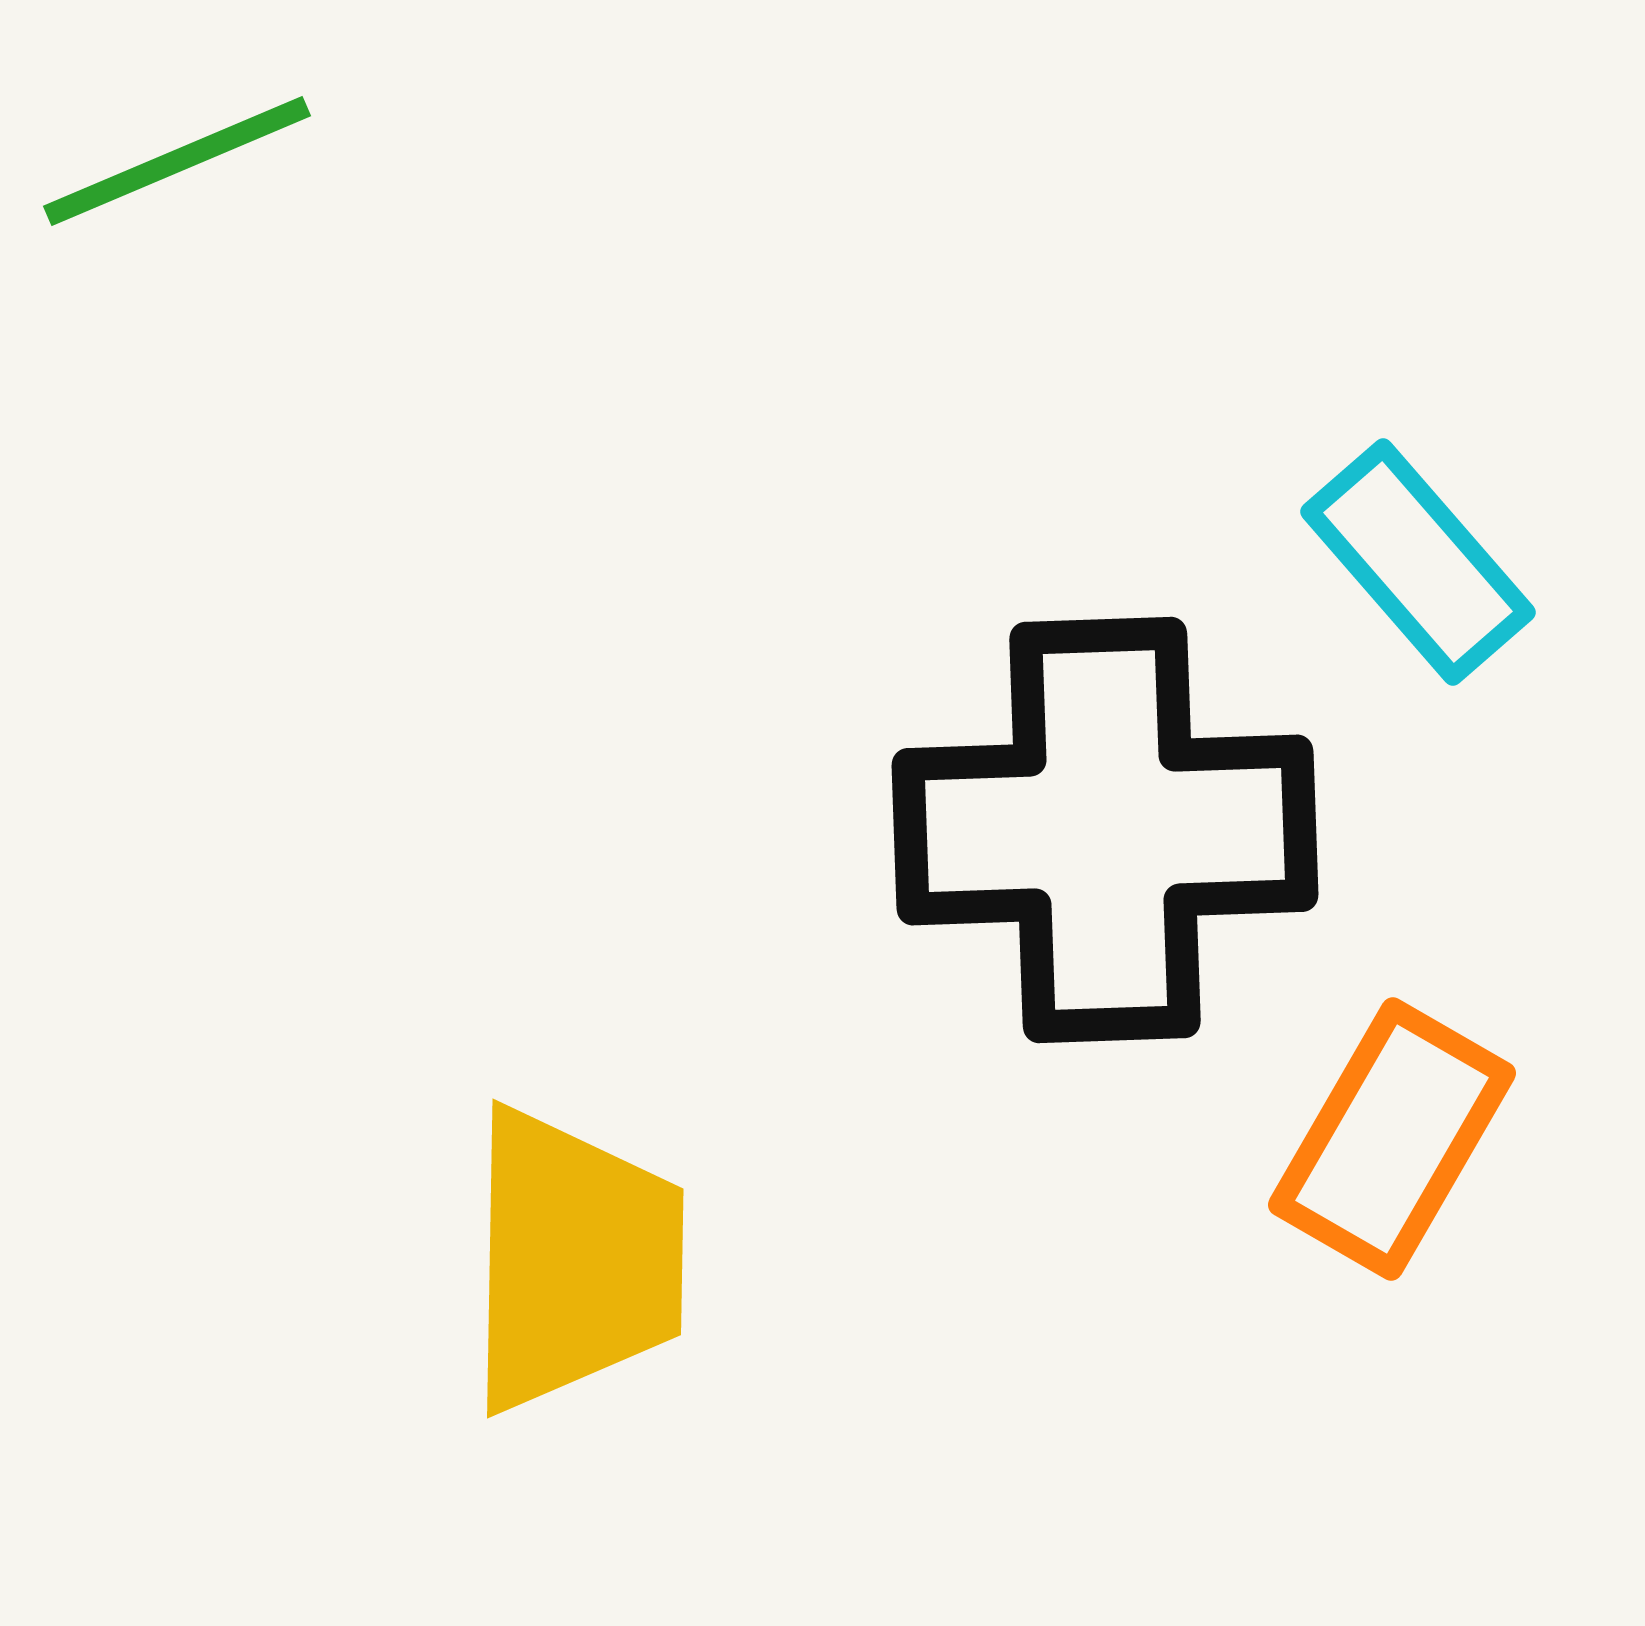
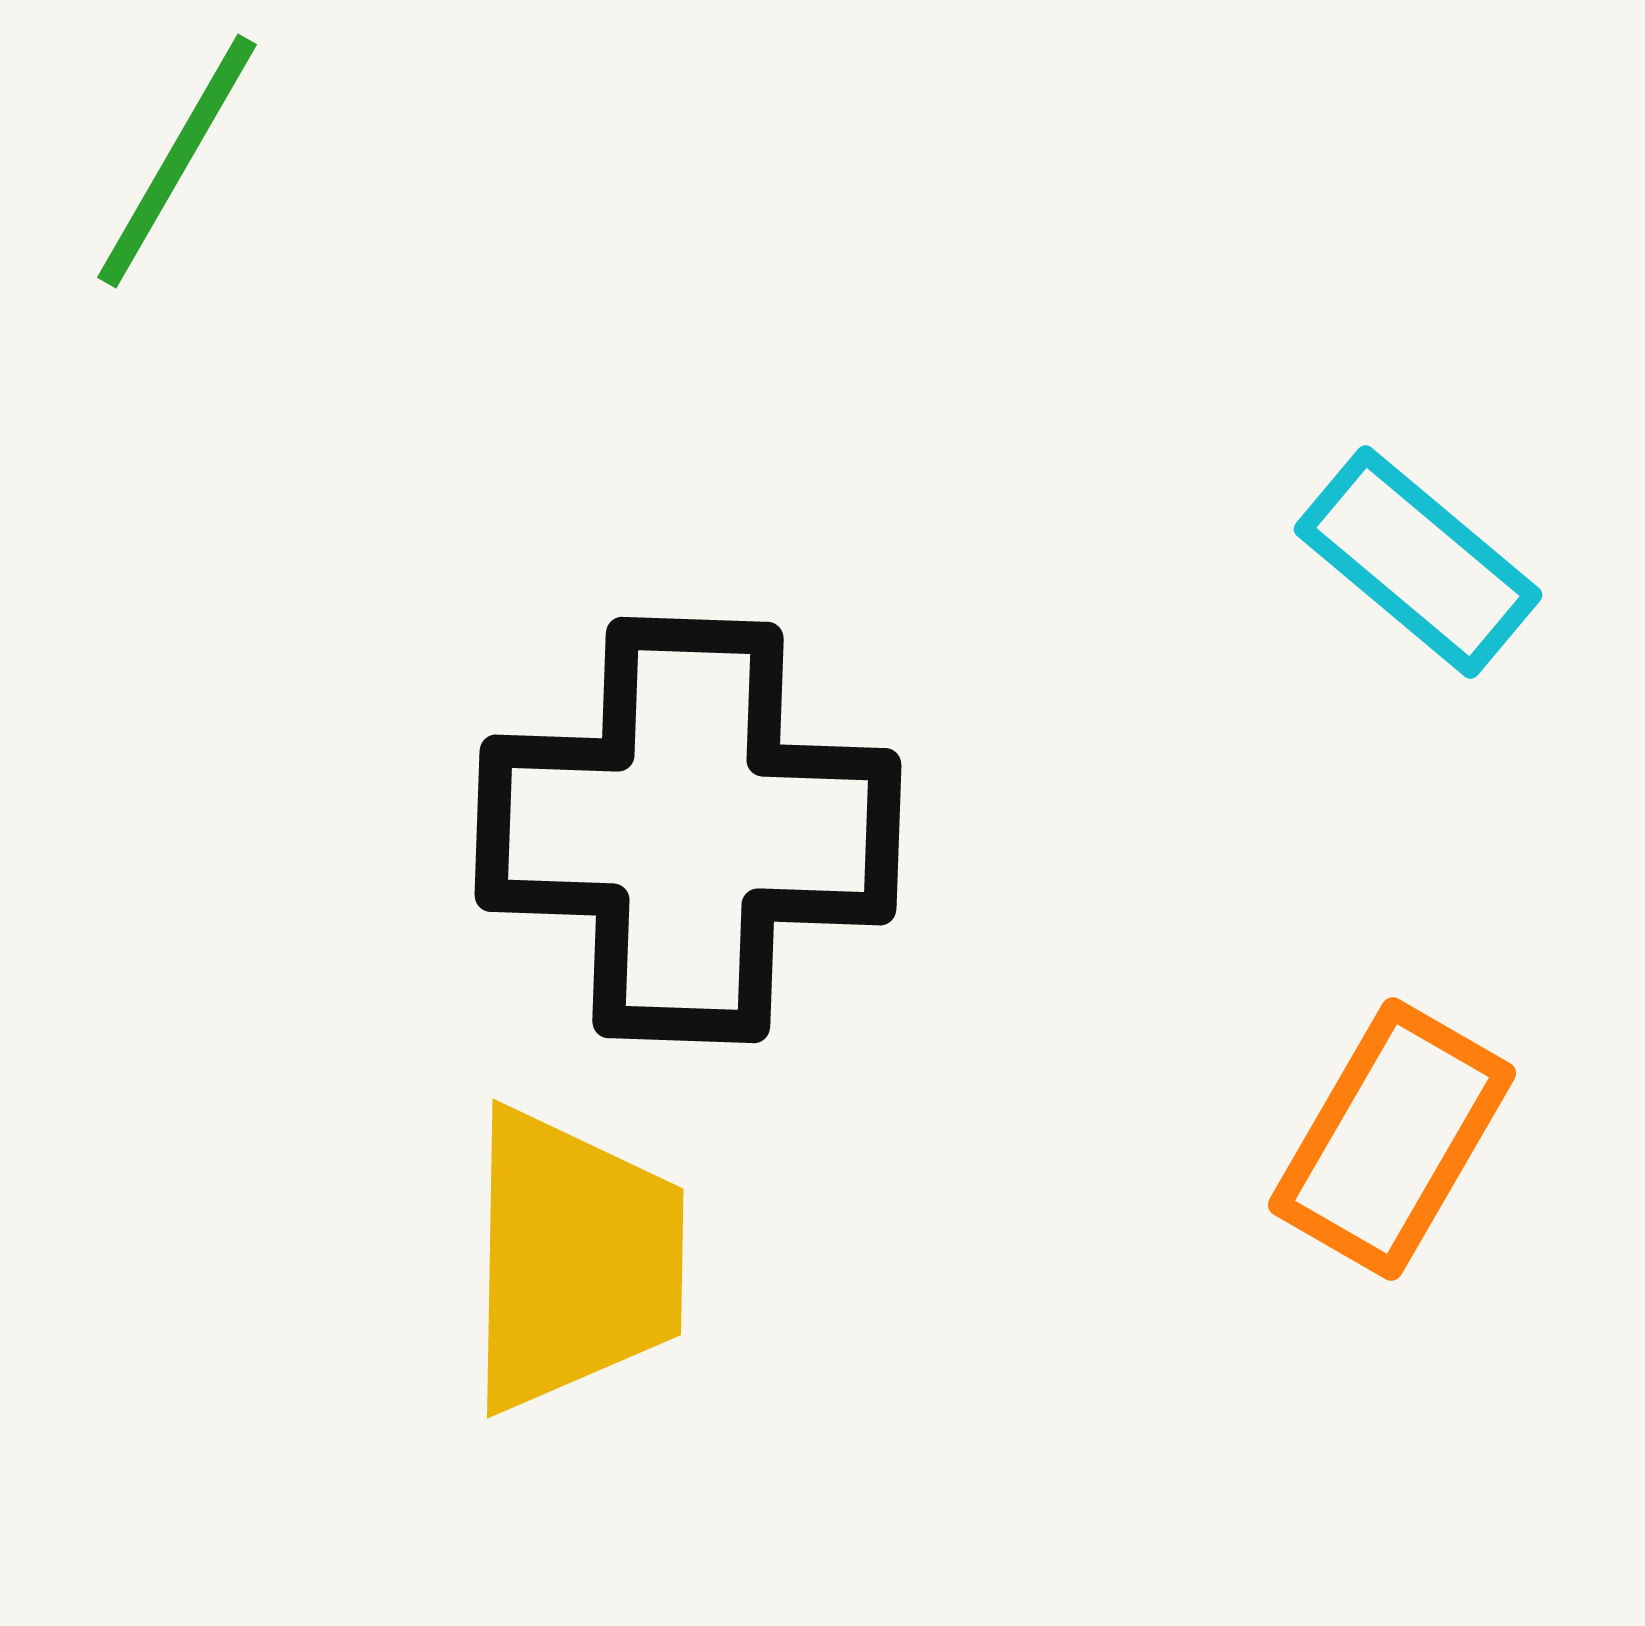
green line: rotated 37 degrees counterclockwise
cyan rectangle: rotated 9 degrees counterclockwise
black cross: moved 417 px left; rotated 4 degrees clockwise
